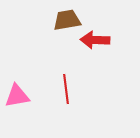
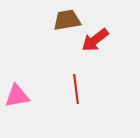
red arrow: rotated 40 degrees counterclockwise
red line: moved 10 px right
